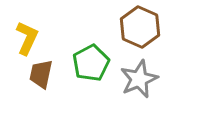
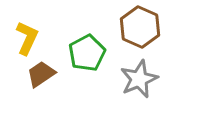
green pentagon: moved 4 px left, 10 px up
brown trapezoid: rotated 44 degrees clockwise
